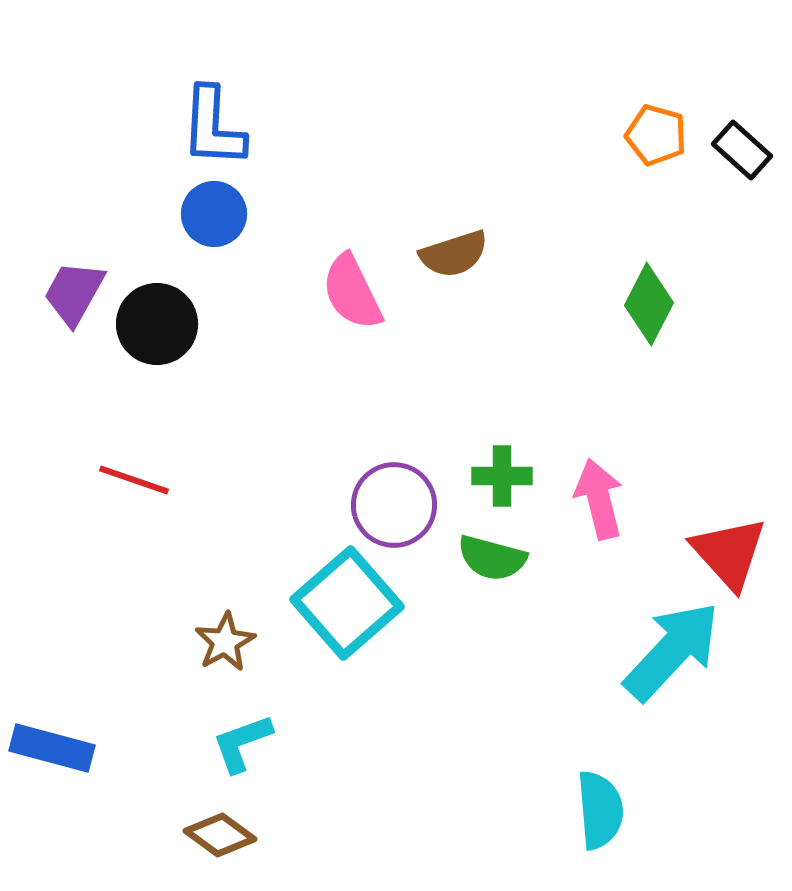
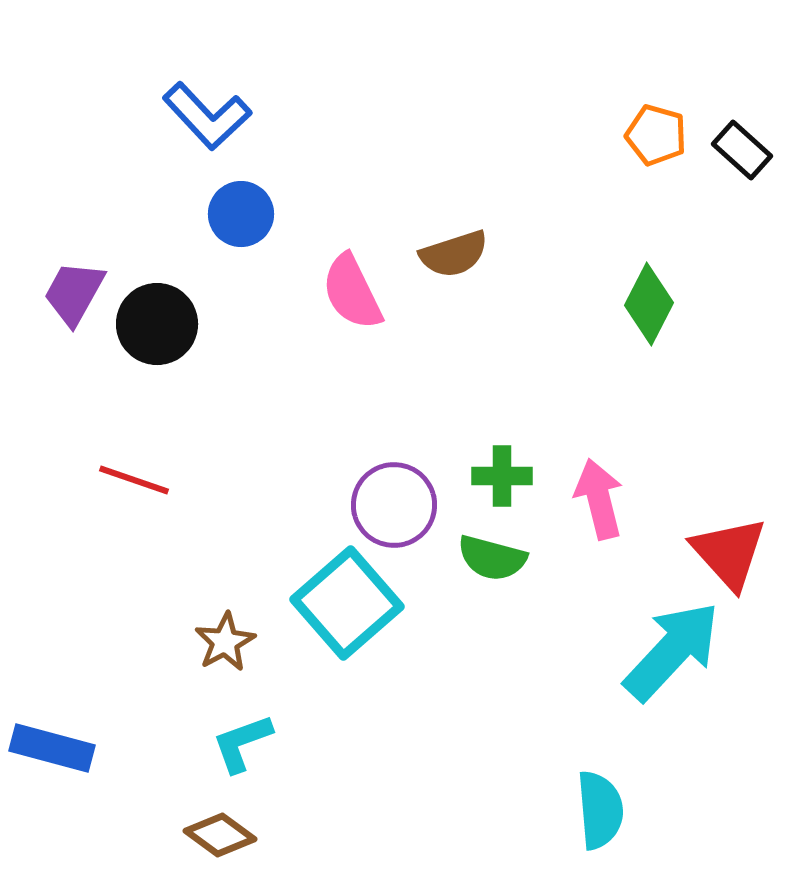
blue L-shape: moved 6 px left, 11 px up; rotated 46 degrees counterclockwise
blue circle: moved 27 px right
